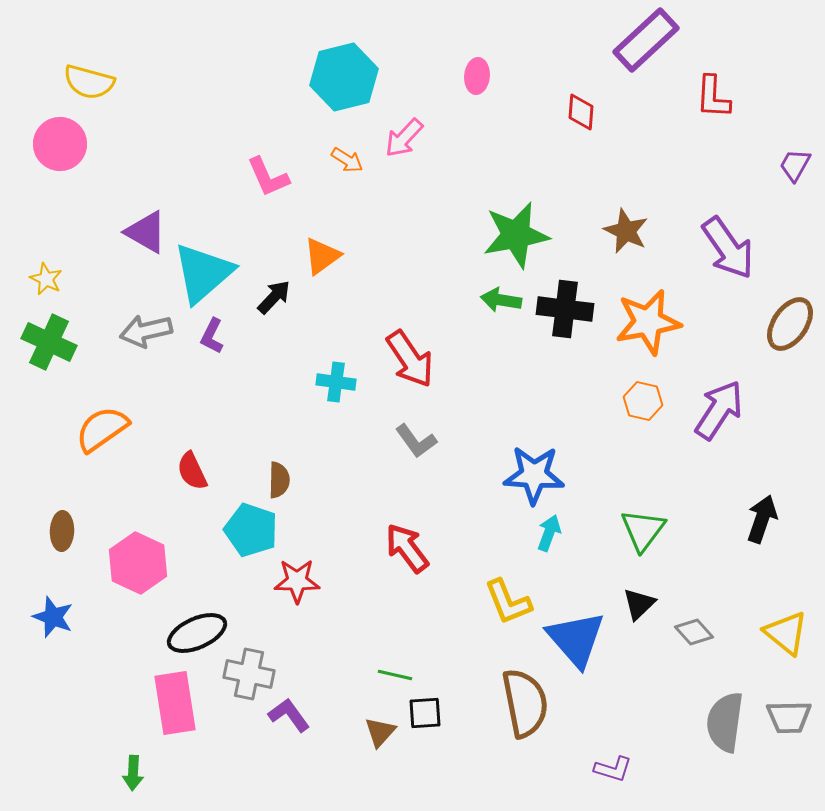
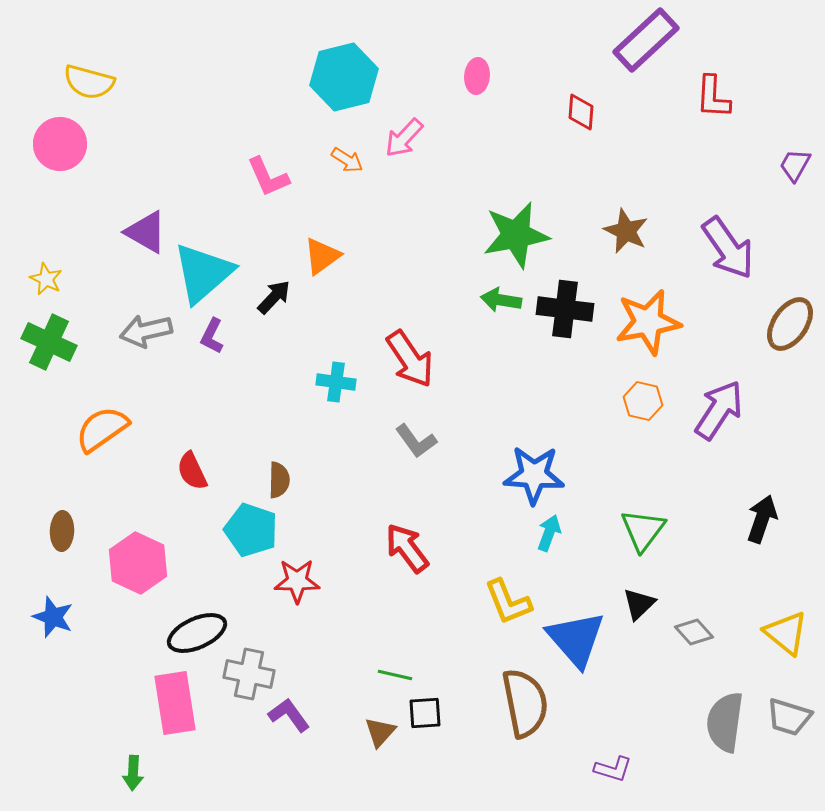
gray trapezoid at (789, 717): rotated 18 degrees clockwise
